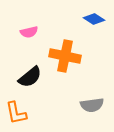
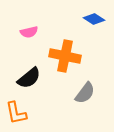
black semicircle: moved 1 px left, 1 px down
gray semicircle: moved 7 px left, 12 px up; rotated 45 degrees counterclockwise
